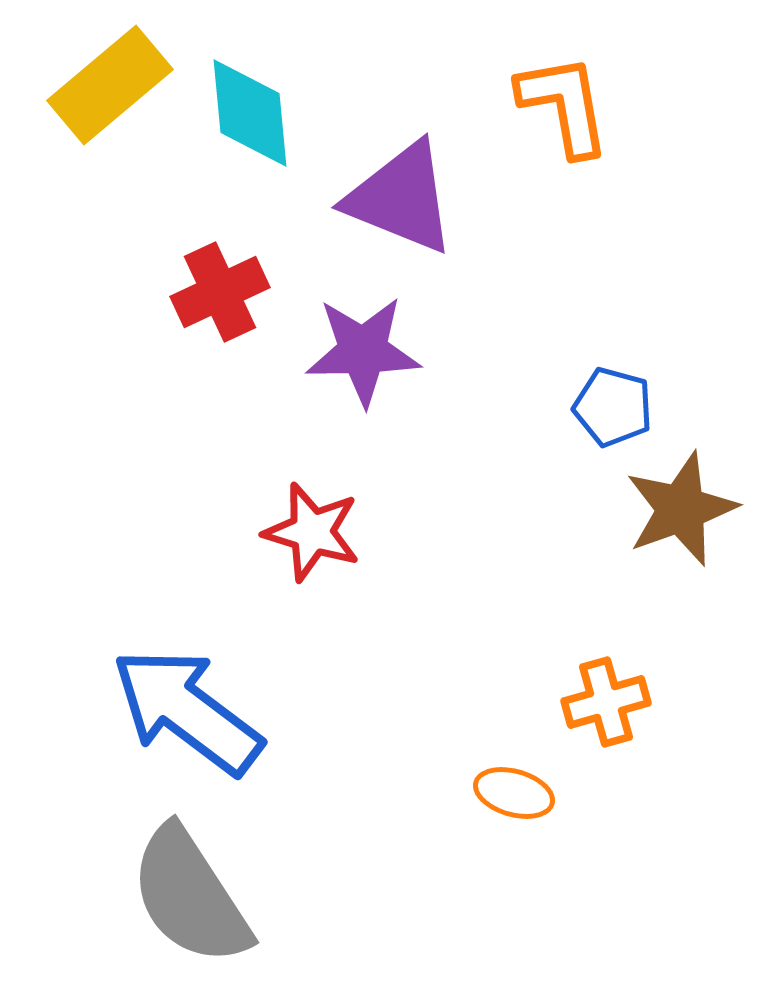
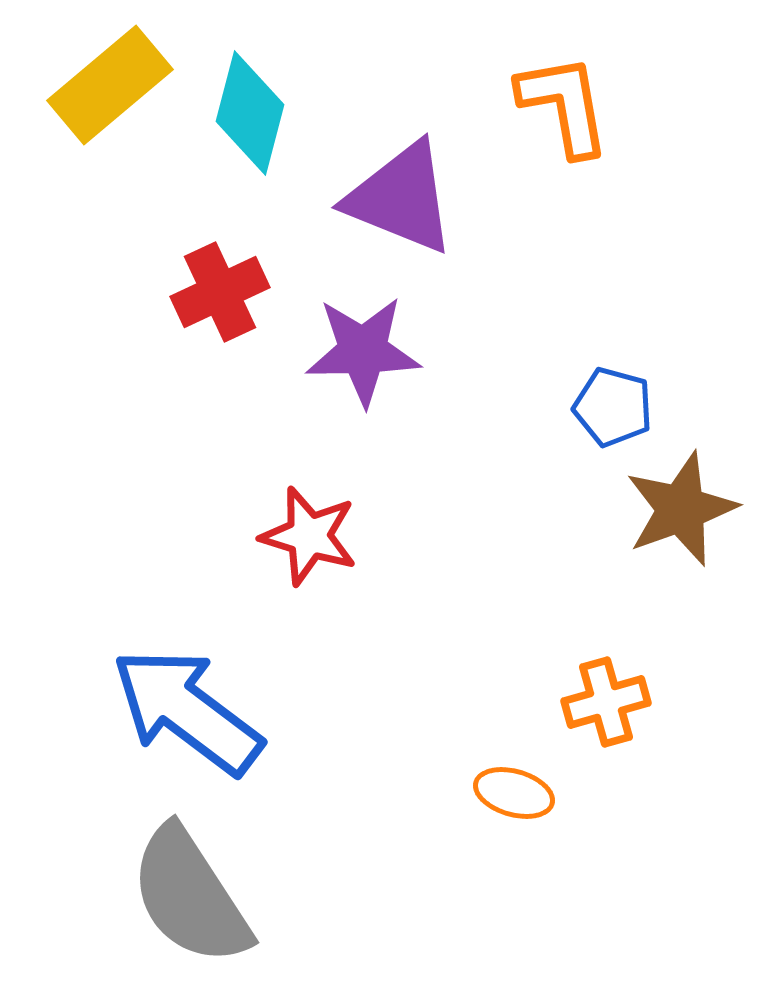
cyan diamond: rotated 20 degrees clockwise
red star: moved 3 px left, 4 px down
